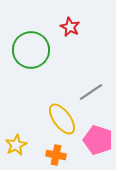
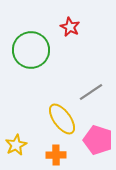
orange cross: rotated 12 degrees counterclockwise
